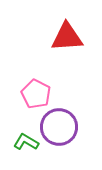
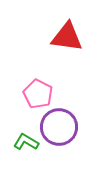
red triangle: rotated 12 degrees clockwise
pink pentagon: moved 2 px right
